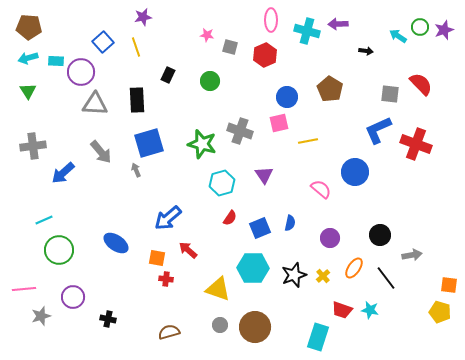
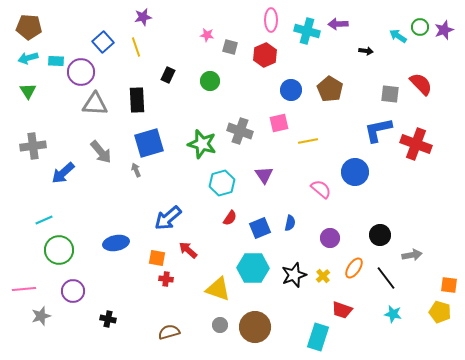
blue circle at (287, 97): moved 4 px right, 7 px up
blue L-shape at (378, 130): rotated 12 degrees clockwise
blue ellipse at (116, 243): rotated 45 degrees counterclockwise
purple circle at (73, 297): moved 6 px up
cyan star at (370, 310): moved 23 px right, 4 px down
